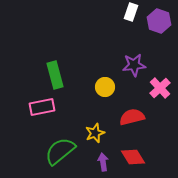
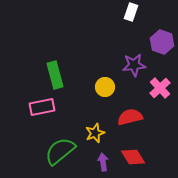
purple hexagon: moved 3 px right, 21 px down
red semicircle: moved 2 px left
